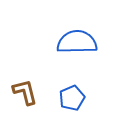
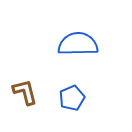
blue semicircle: moved 1 px right, 2 px down
